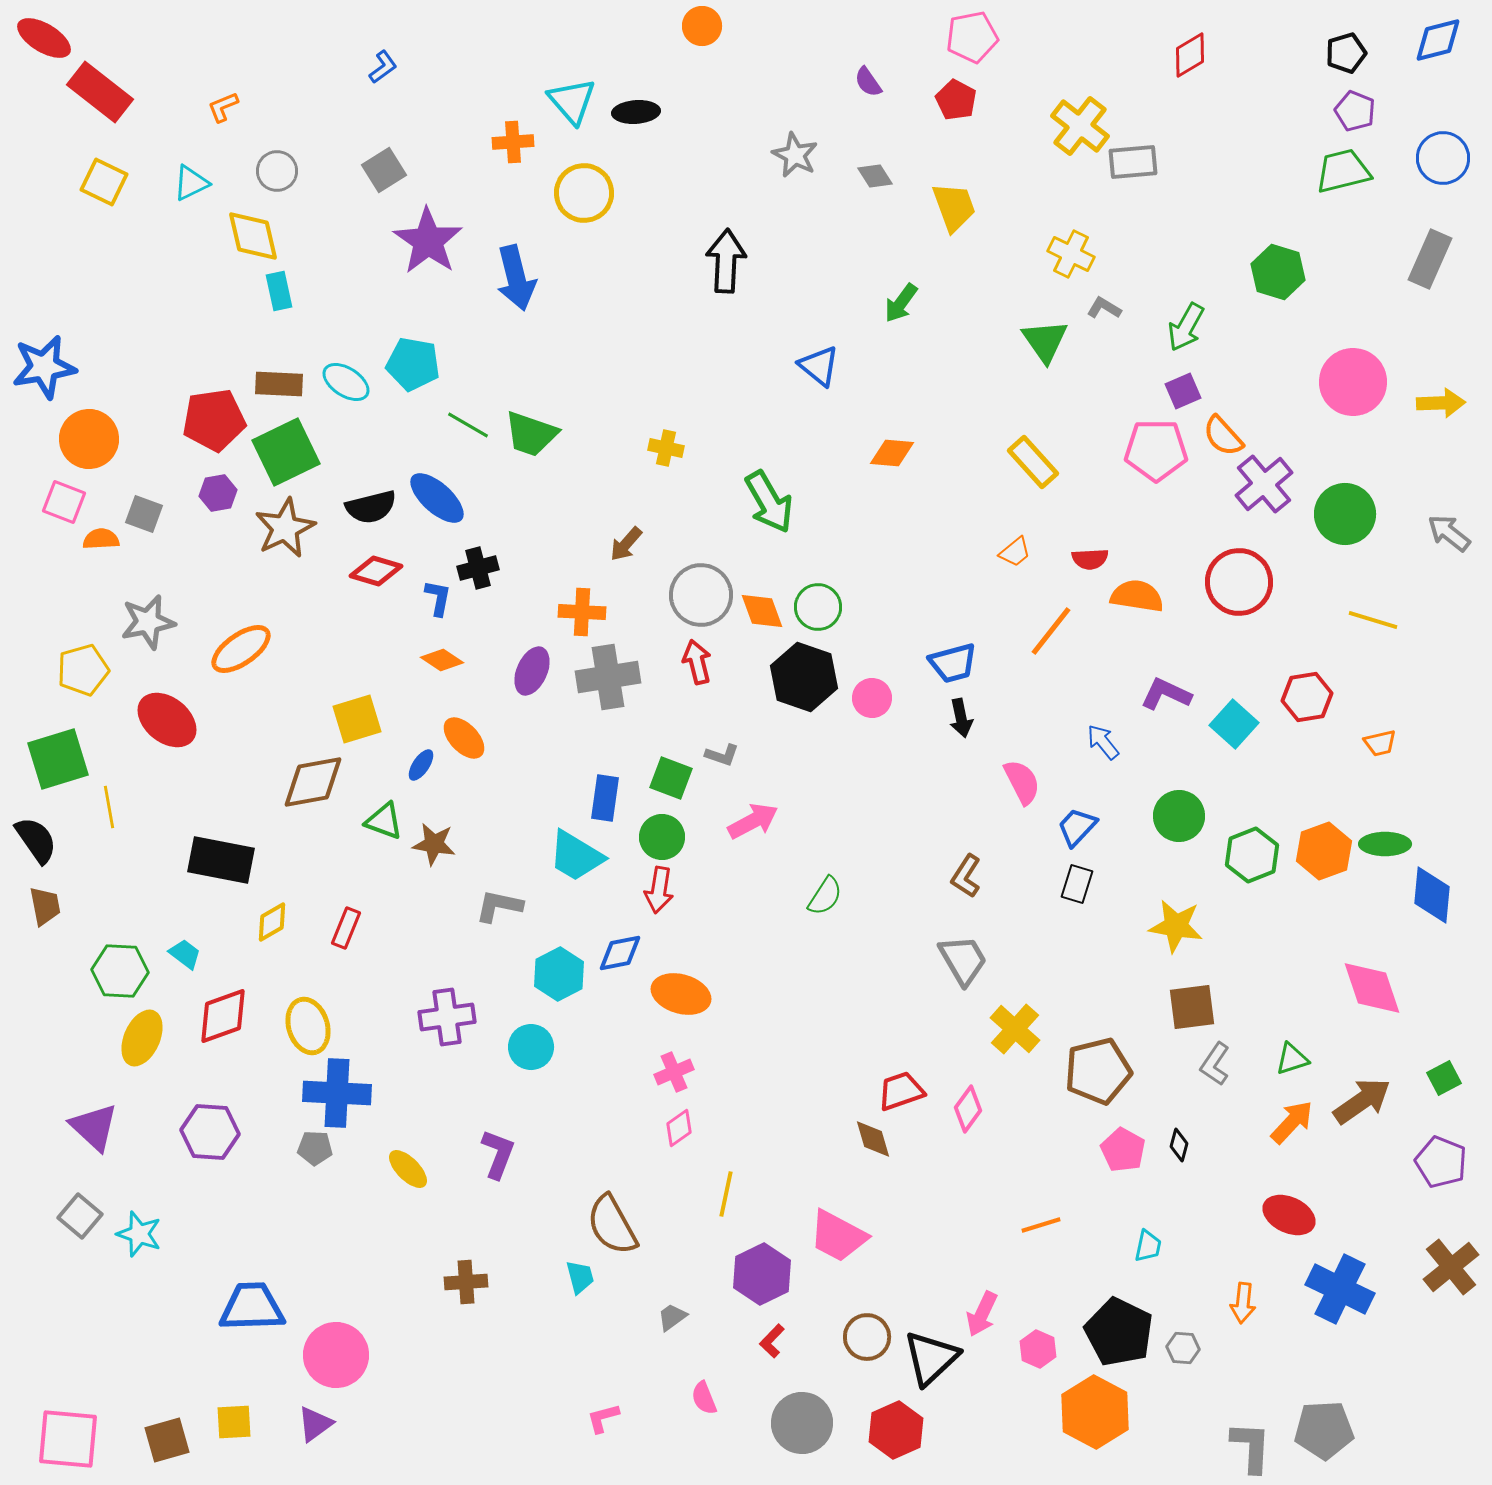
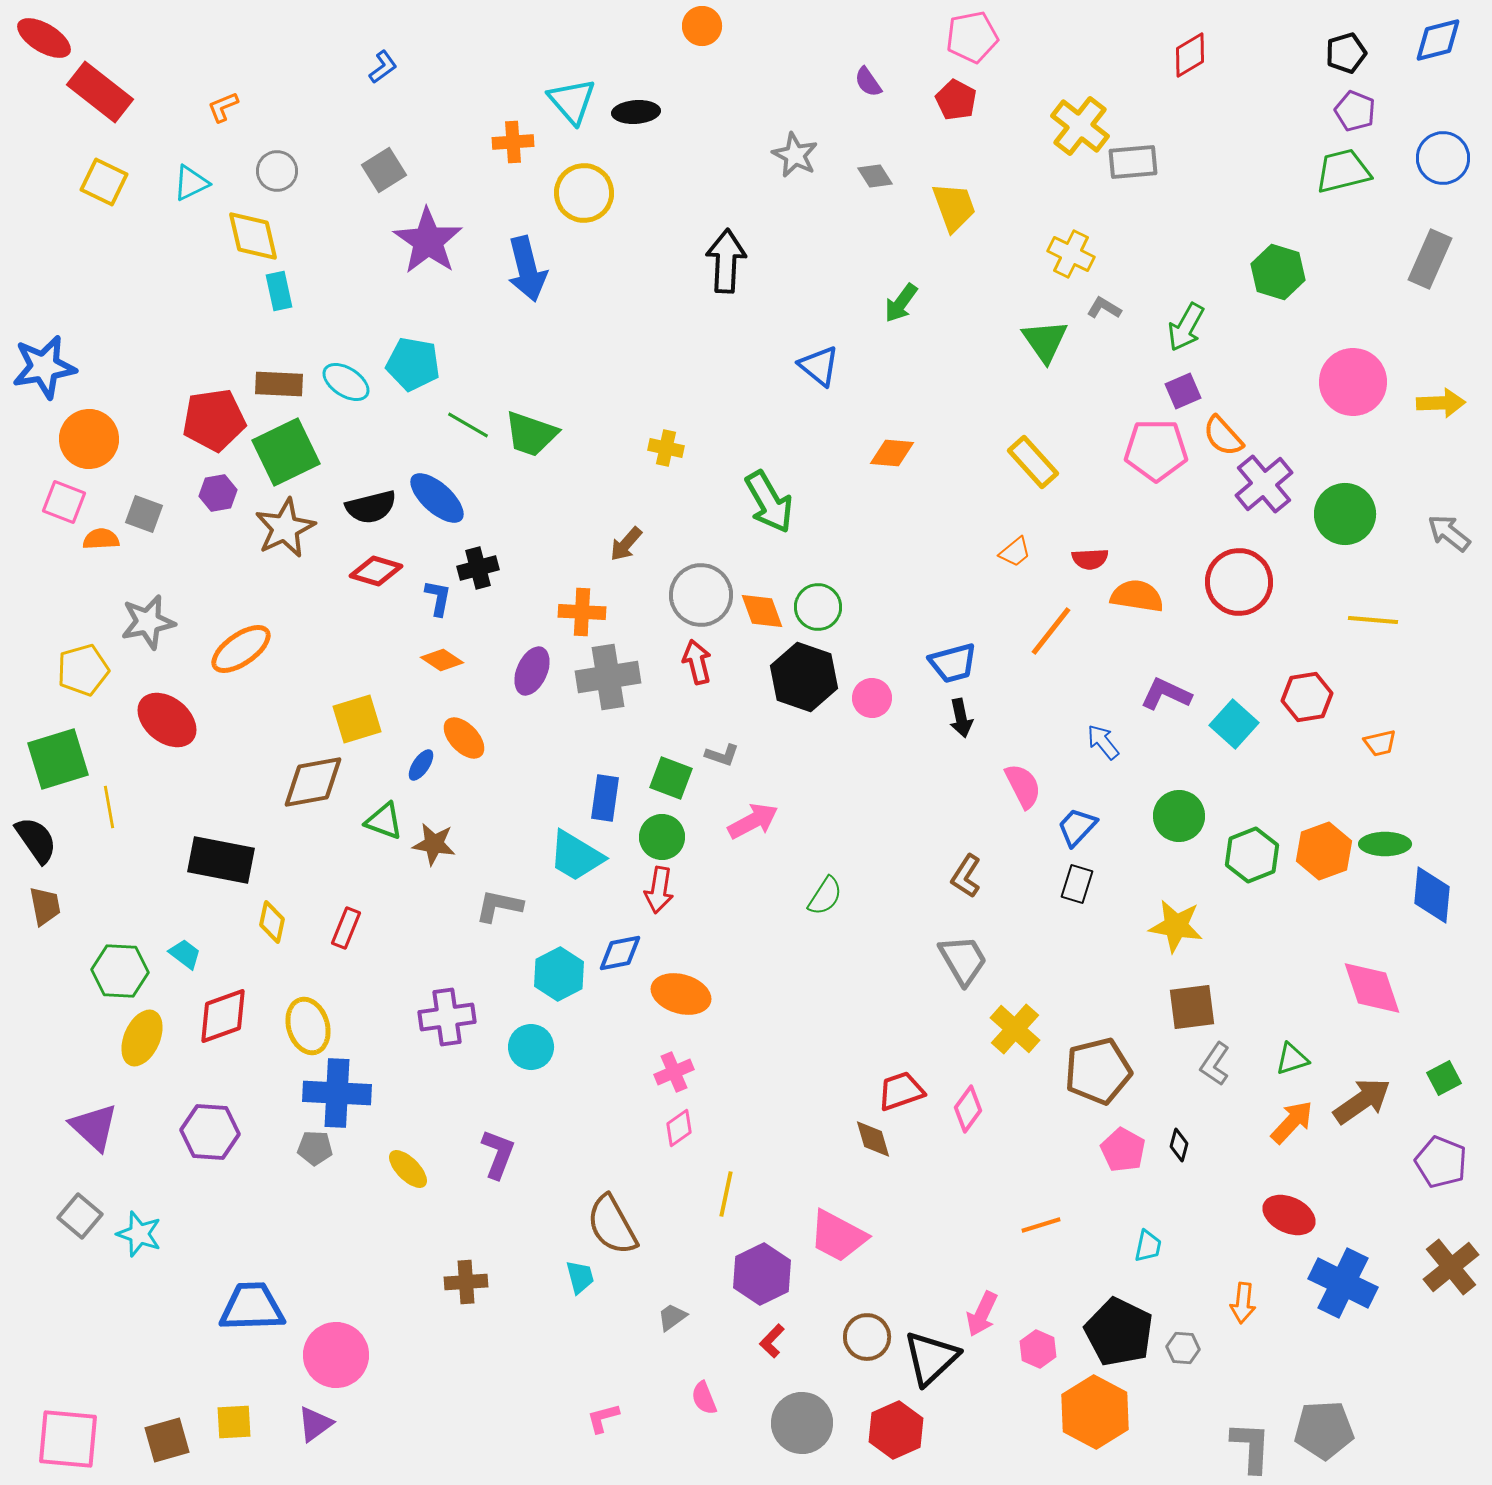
blue arrow at (516, 278): moved 11 px right, 9 px up
yellow line at (1373, 620): rotated 12 degrees counterclockwise
pink semicircle at (1022, 782): moved 1 px right, 4 px down
yellow diamond at (272, 922): rotated 48 degrees counterclockwise
blue cross at (1340, 1289): moved 3 px right, 6 px up
